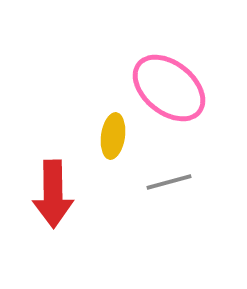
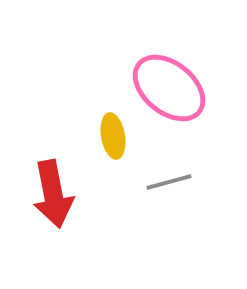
yellow ellipse: rotated 18 degrees counterclockwise
red arrow: rotated 10 degrees counterclockwise
